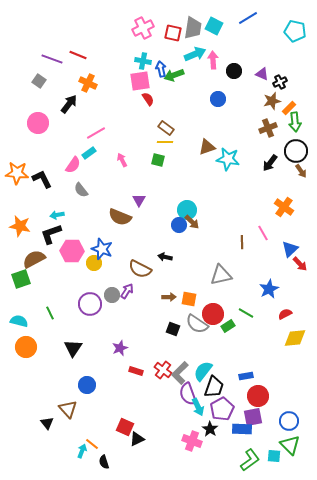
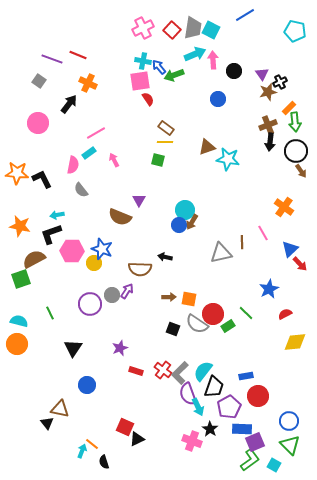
blue line at (248, 18): moved 3 px left, 3 px up
cyan square at (214, 26): moved 3 px left, 4 px down
red square at (173, 33): moved 1 px left, 3 px up; rotated 30 degrees clockwise
blue arrow at (161, 69): moved 2 px left, 2 px up; rotated 28 degrees counterclockwise
purple triangle at (262, 74): rotated 32 degrees clockwise
brown star at (272, 101): moved 4 px left, 9 px up
brown cross at (268, 128): moved 3 px up
pink arrow at (122, 160): moved 8 px left
black arrow at (270, 163): moved 21 px up; rotated 30 degrees counterclockwise
pink semicircle at (73, 165): rotated 24 degrees counterclockwise
cyan circle at (187, 210): moved 2 px left
brown arrow at (192, 222): rotated 77 degrees clockwise
brown semicircle at (140, 269): rotated 25 degrees counterclockwise
gray triangle at (221, 275): moved 22 px up
green line at (246, 313): rotated 14 degrees clockwise
yellow diamond at (295, 338): moved 4 px down
orange circle at (26, 347): moved 9 px left, 3 px up
brown triangle at (68, 409): moved 8 px left; rotated 36 degrees counterclockwise
purple pentagon at (222, 409): moved 7 px right, 2 px up
purple square at (253, 417): moved 2 px right, 25 px down; rotated 12 degrees counterclockwise
cyan square at (274, 456): moved 9 px down; rotated 24 degrees clockwise
